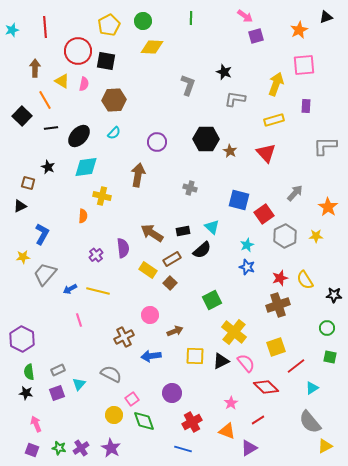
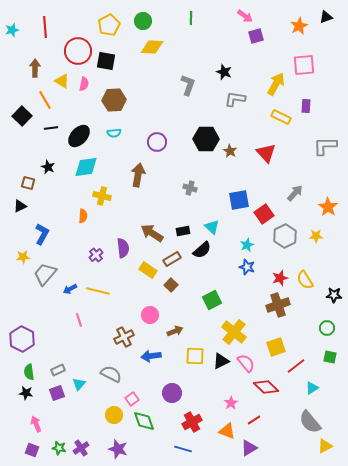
orange star at (299, 30): moved 4 px up
yellow arrow at (276, 84): rotated 10 degrees clockwise
yellow rectangle at (274, 120): moved 7 px right, 3 px up; rotated 42 degrees clockwise
cyan semicircle at (114, 133): rotated 40 degrees clockwise
blue square at (239, 200): rotated 25 degrees counterclockwise
brown square at (170, 283): moved 1 px right, 2 px down
red line at (258, 420): moved 4 px left
purple star at (111, 448): moved 7 px right, 1 px down; rotated 12 degrees counterclockwise
